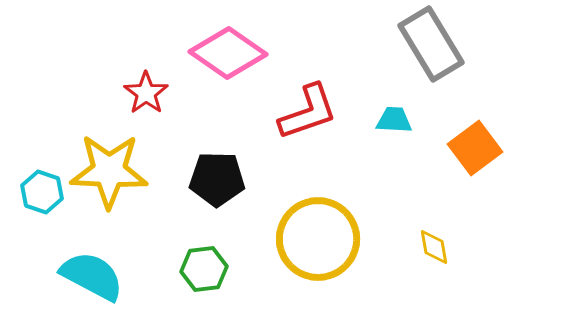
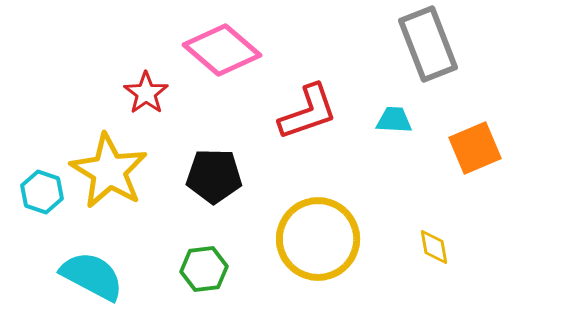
gray rectangle: moved 3 px left; rotated 10 degrees clockwise
pink diamond: moved 6 px left, 3 px up; rotated 6 degrees clockwise
orange square: rotated 14 degrees clockwise
yellow star: rotated 28 degrees clockwise
black pentagon: moved 3 px left, 3 px up
